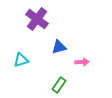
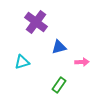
purple cross: moved 1 px left, 3 px down
cyan triangle: moved 1 px right, 2 px down
